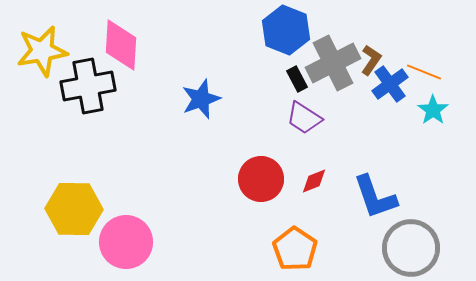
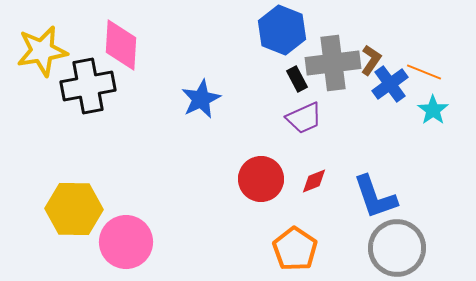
blue hexagon: moved 4 px left
gray cross: rotated 20 degrees clockwise
blue star: rotated 6 degrees counterclockwise
purple trapezoid: rotated 57 degrees counterclockwise
gray circle: moved 14 px left
